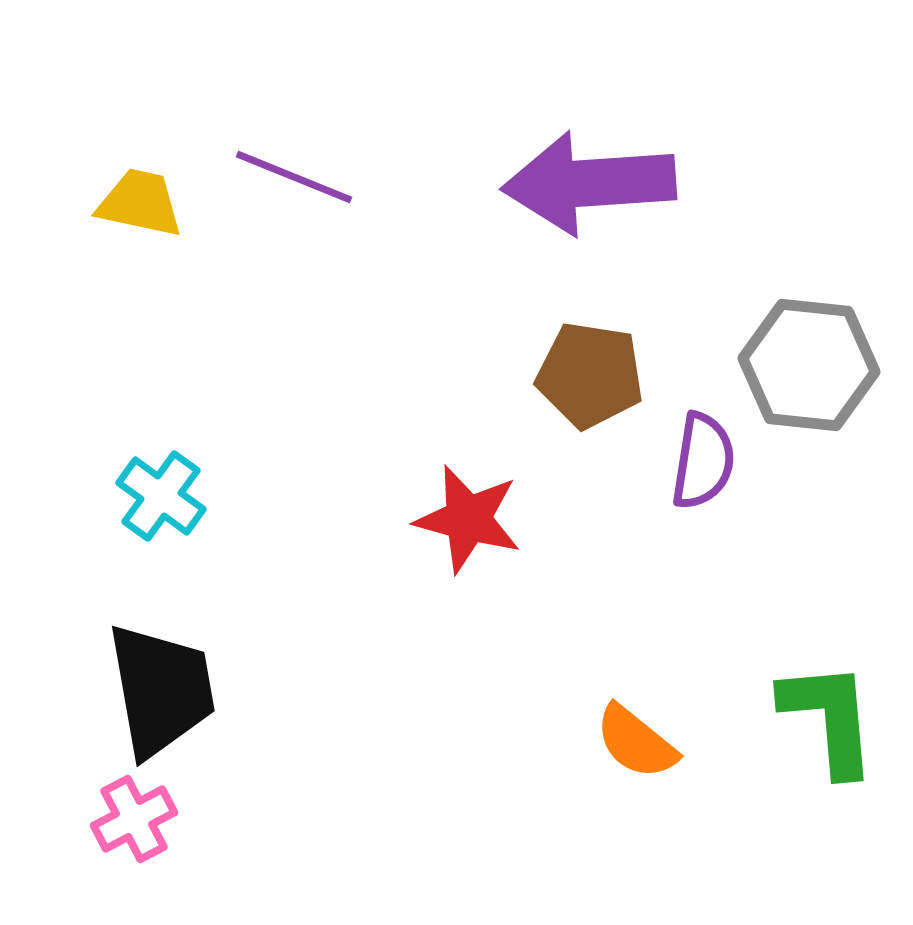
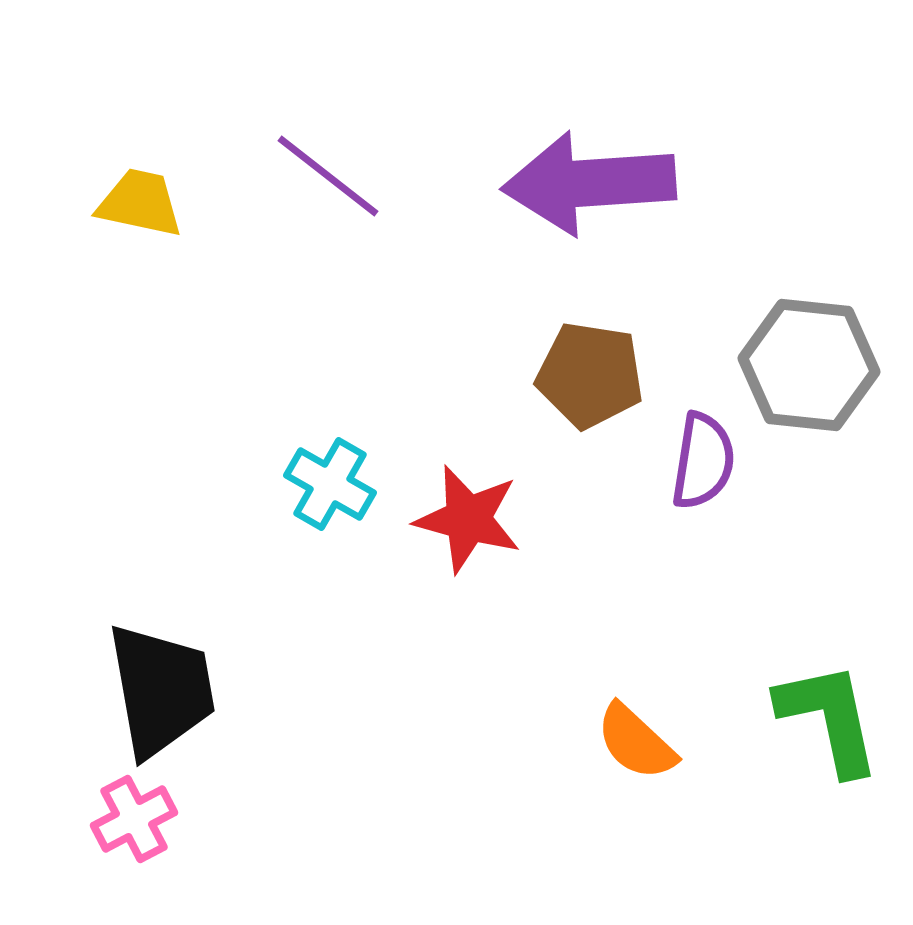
purple line: moved 34 px right, 1 px up; rotated 16 degrees clockwise
cyan cross: moved 169 px right, 12 px up; rotated 6 degrees counterclockwise
green L-shape: rotated 7 degrees counterclockwise
orange semicircle: rotated 4 degrees clockwise
